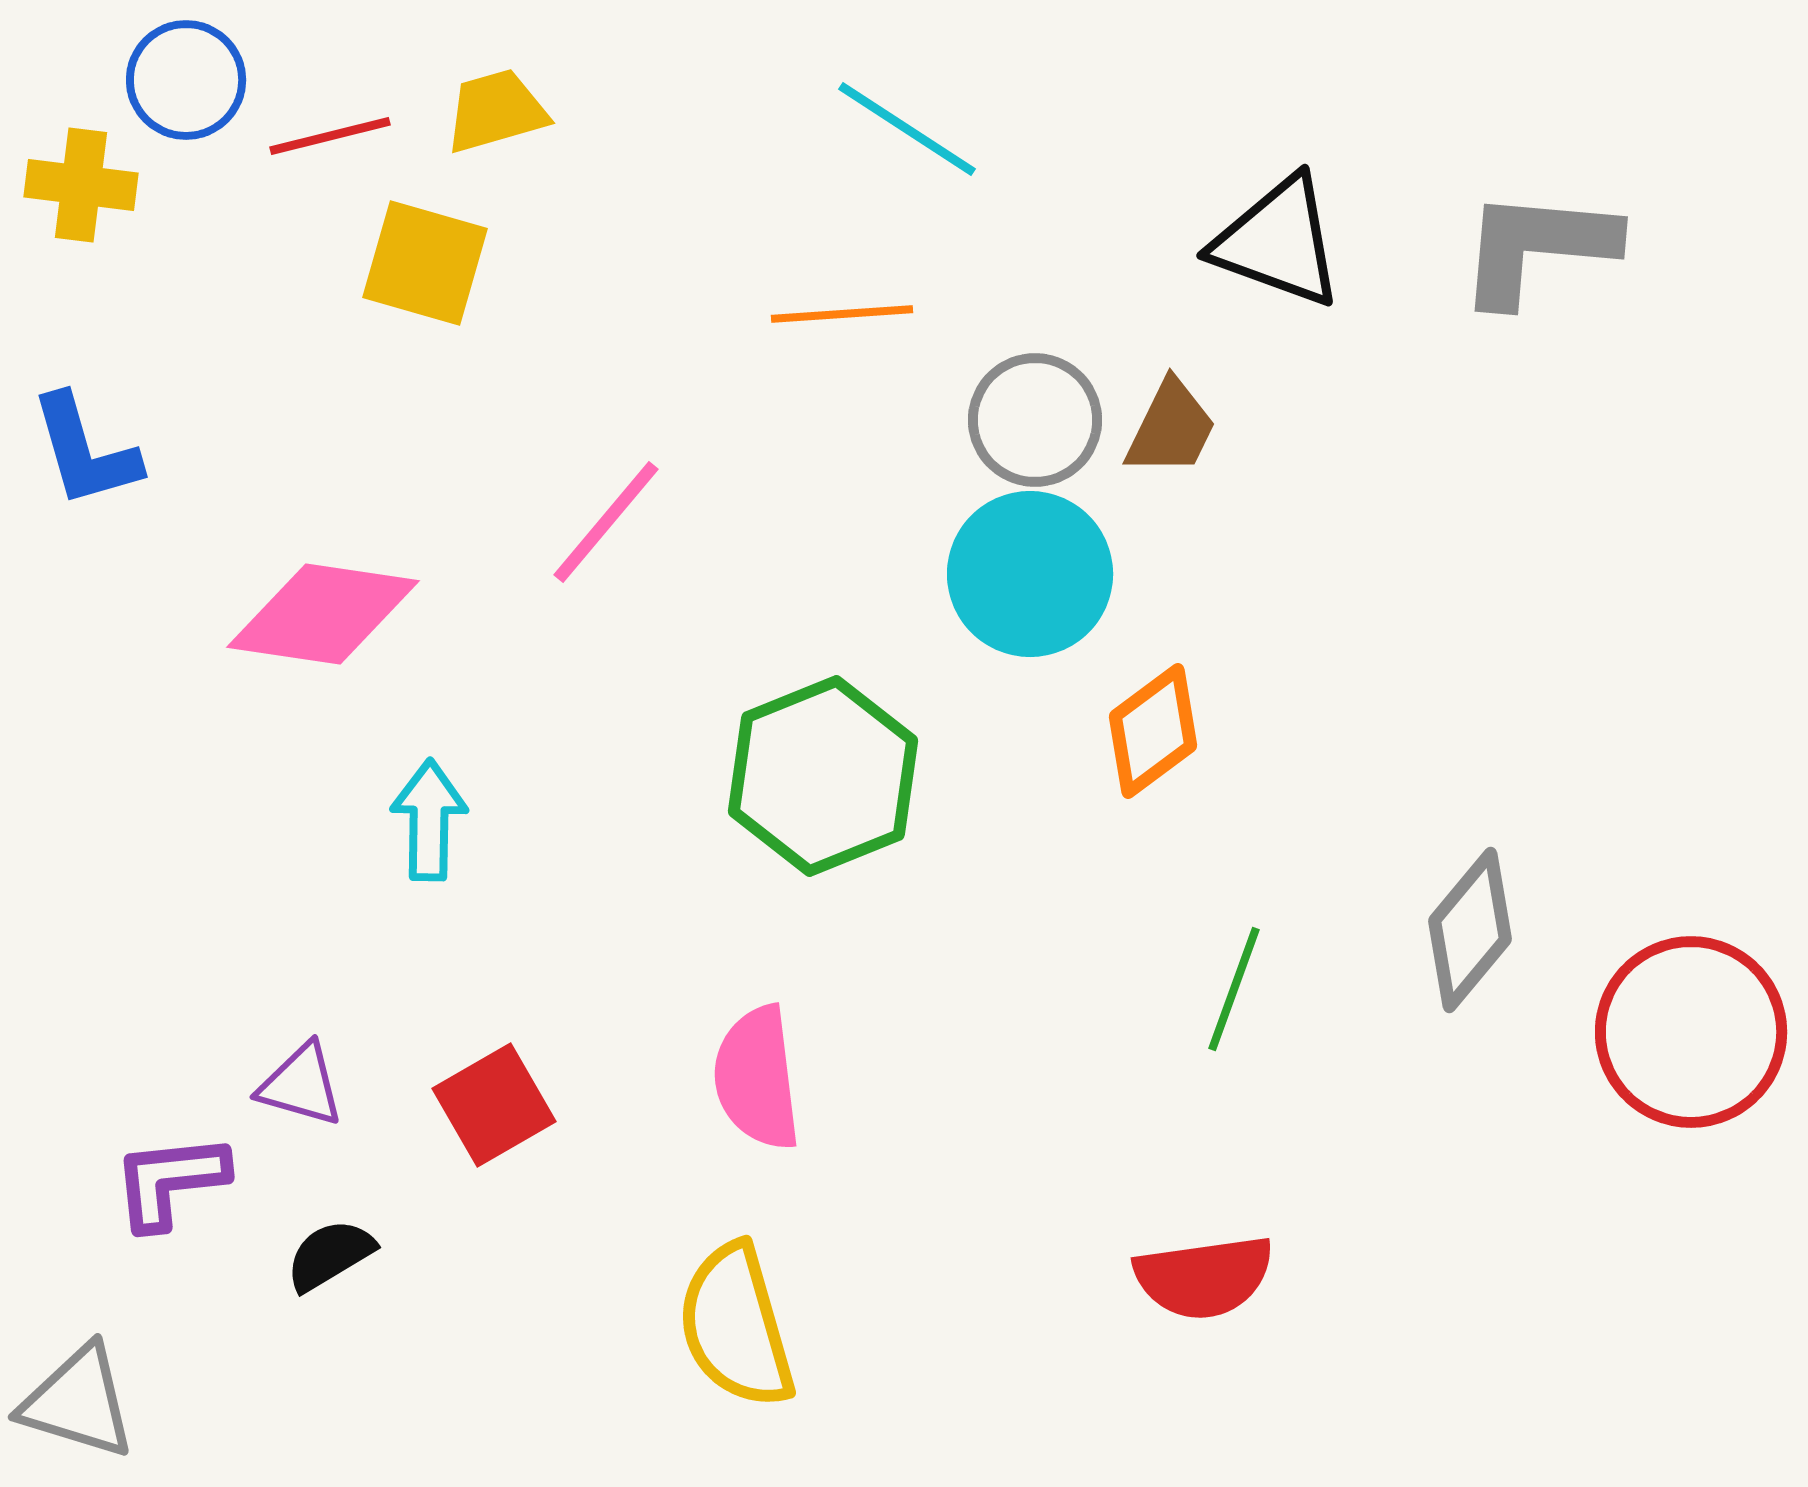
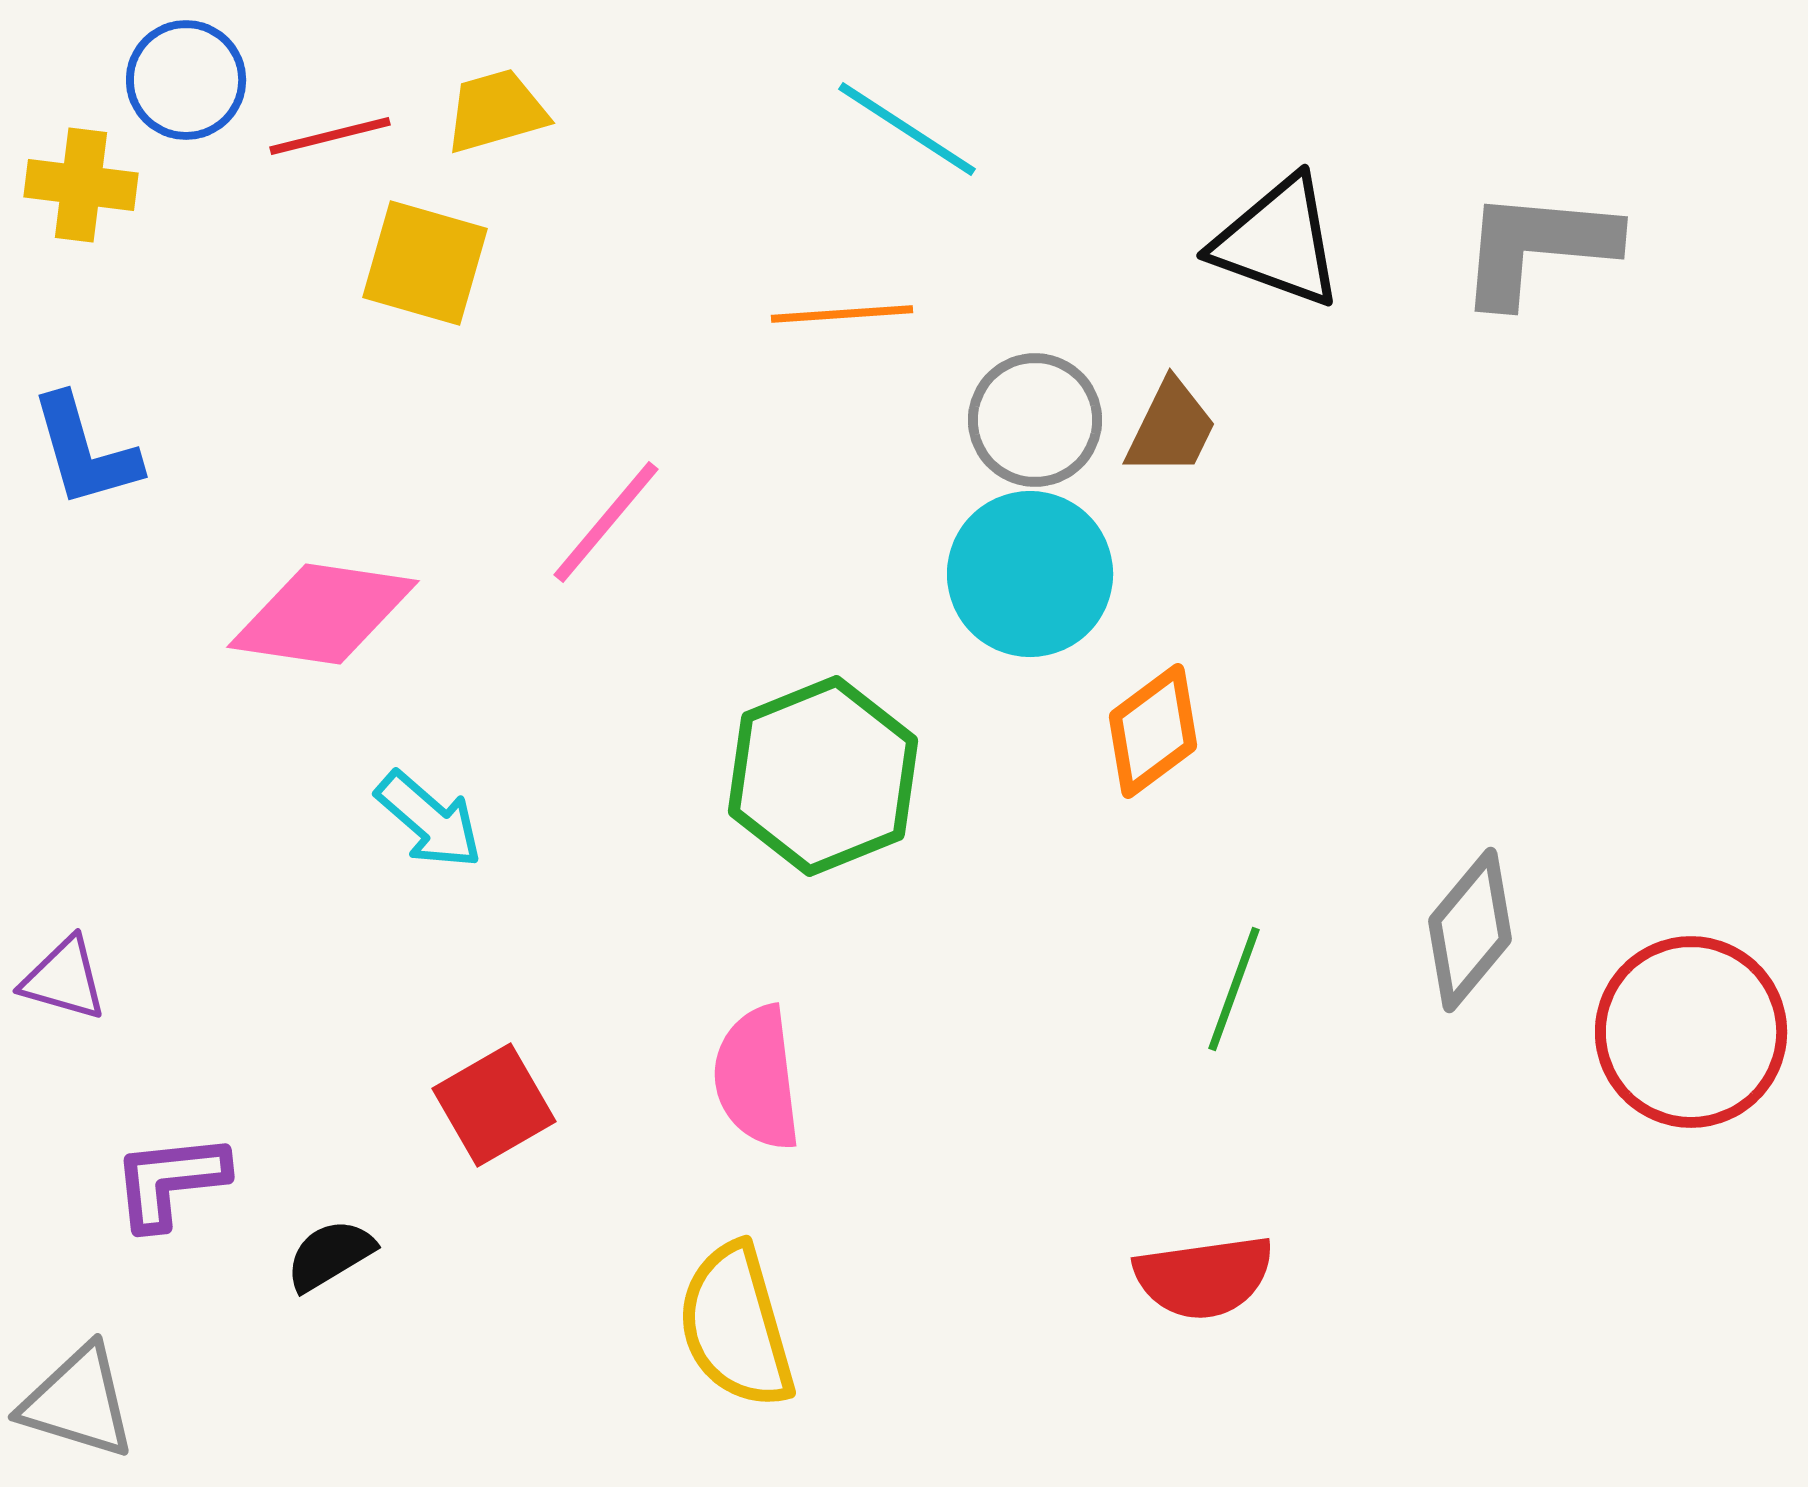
cyan arrow: rotated 130 degrees clockwise
purple triangle: moved 237 px left, 106 px up
